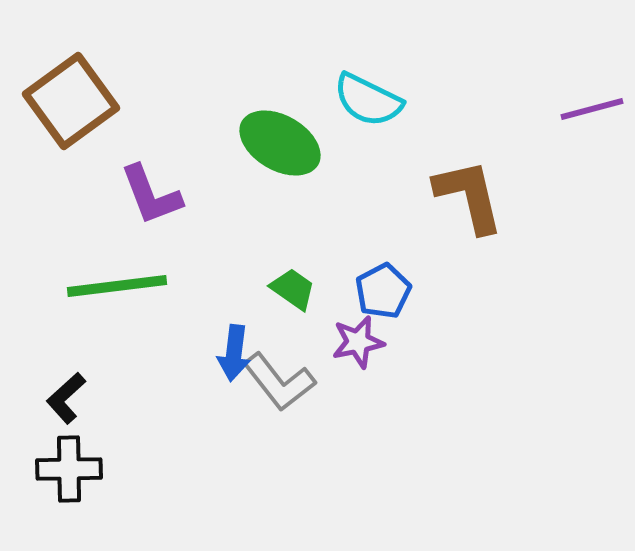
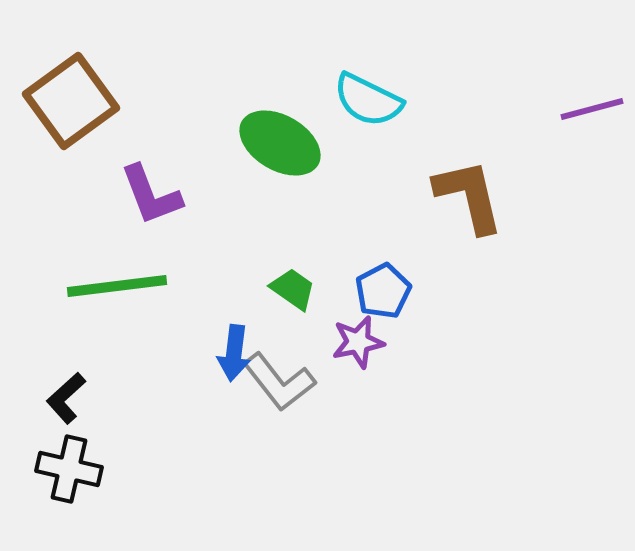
black cross: rotated 14 degrees clockwise
